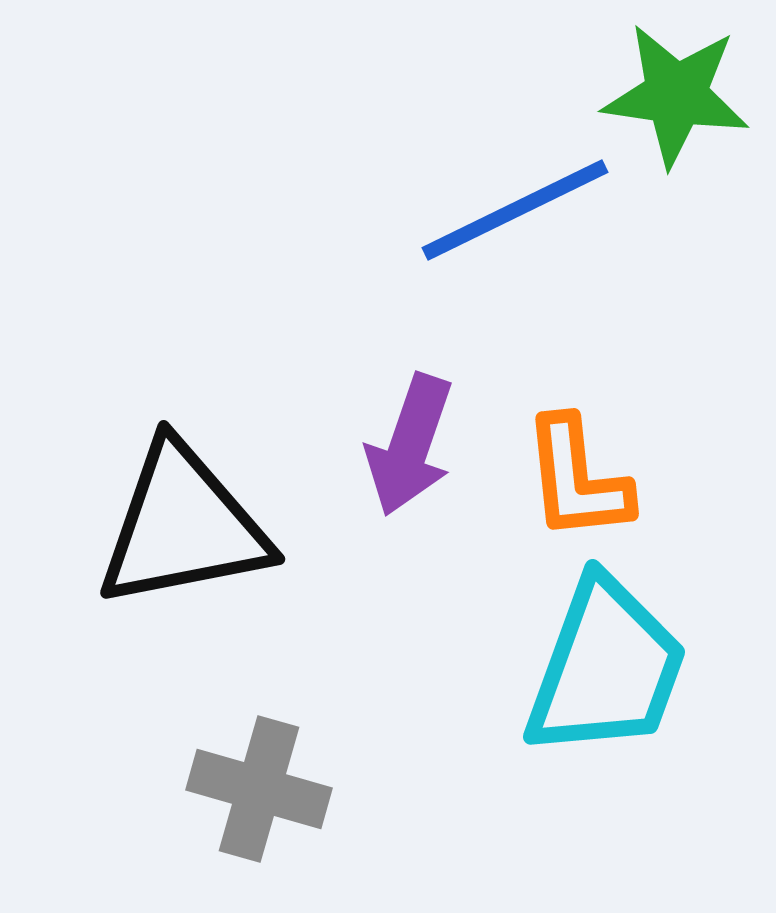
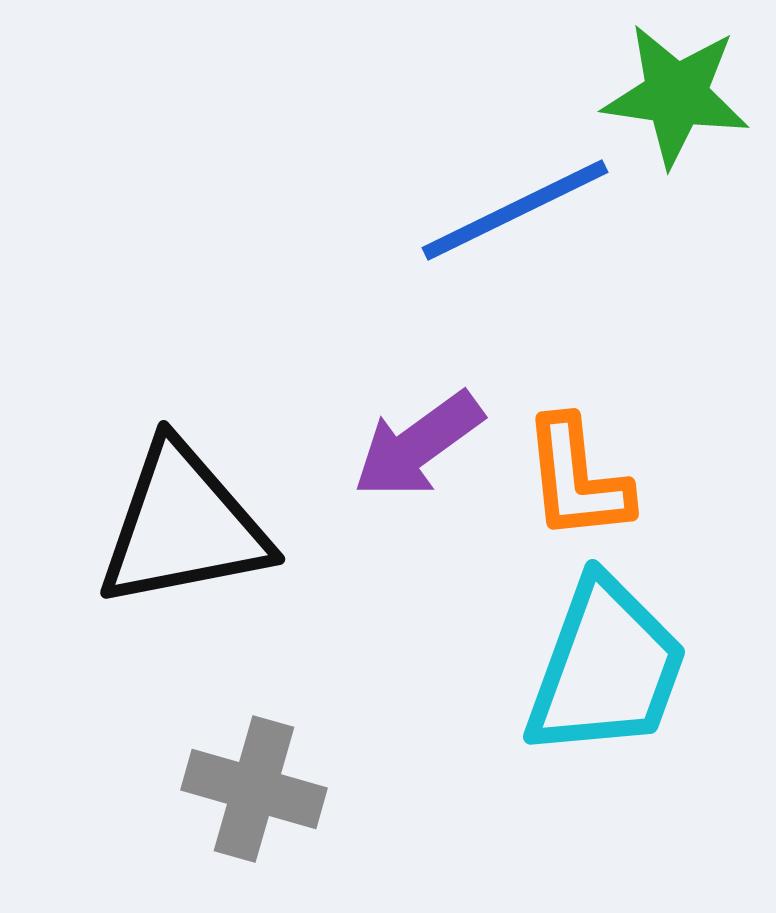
purple arrow: moved 8 px right; rotated 35 degrees clockwise
gray cross: moved 5 px left
